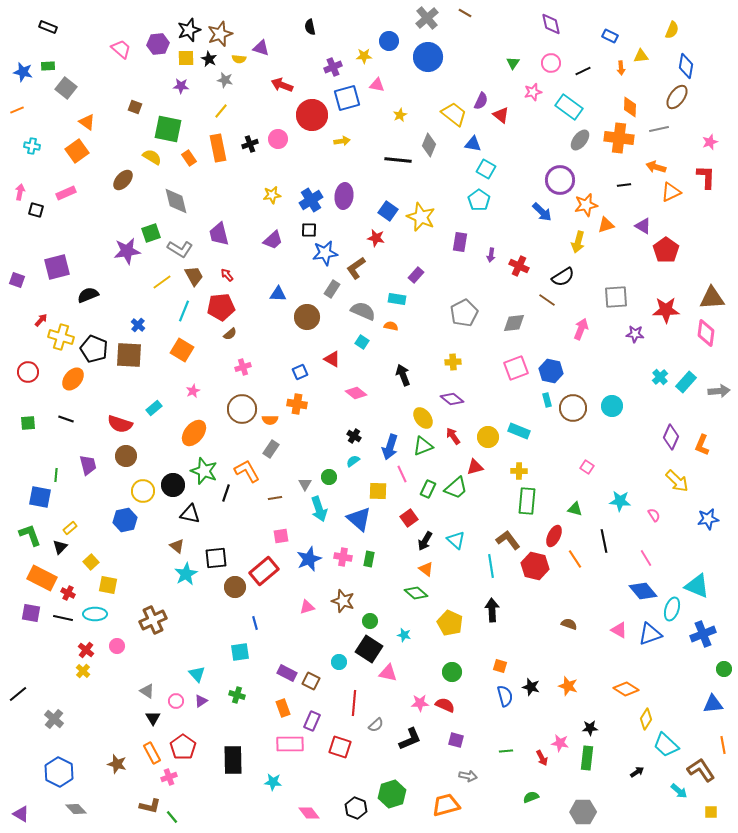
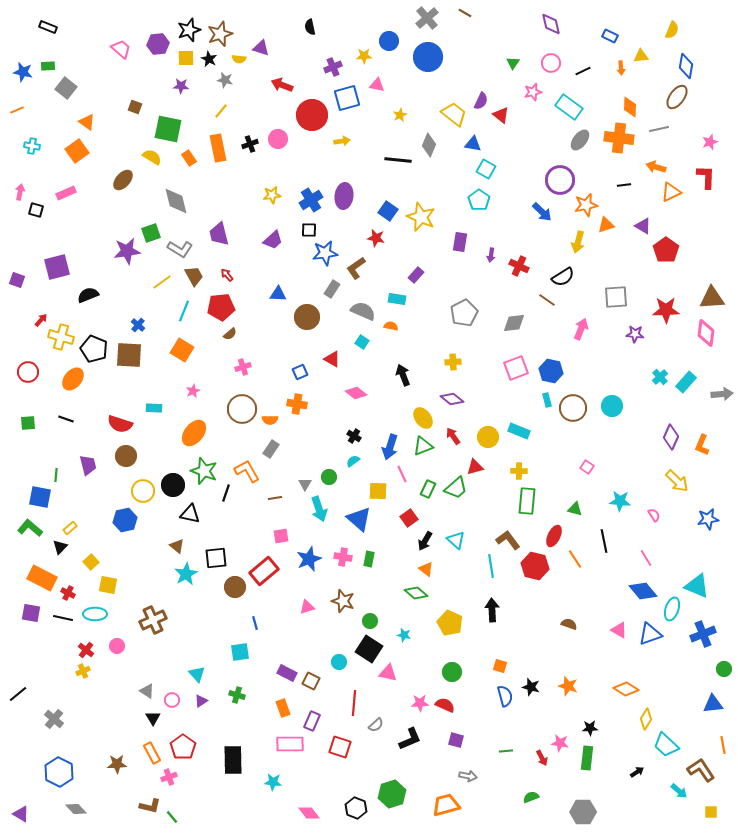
gray arrow at (719, 391): moved 3 px right, 3 px down
cyan rectangle at (154, 408): rotated 42 degrees clockwise
green L-shape at (30, 535): moved 7 px up; rotated 30 degrees counterclockwise
yellow cross at (83, 671): rotated 24 degrees clockwise
pink circle at (176, 701): moved 4 px left, 1 px up
brown star at (117, 764): rotated 18 degrees counterclockwise
